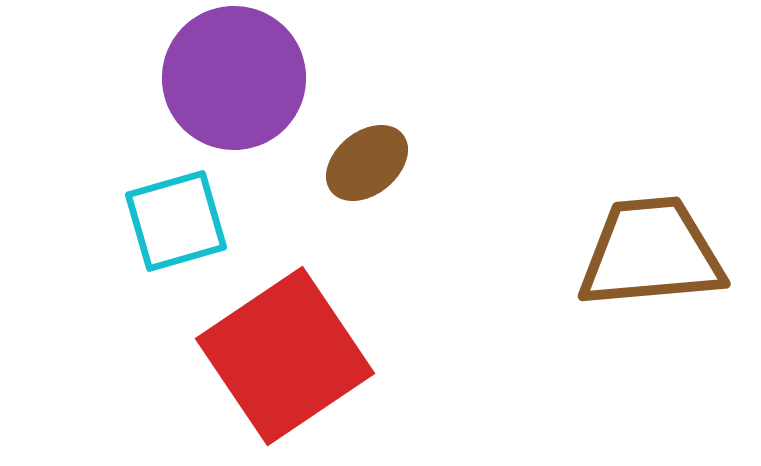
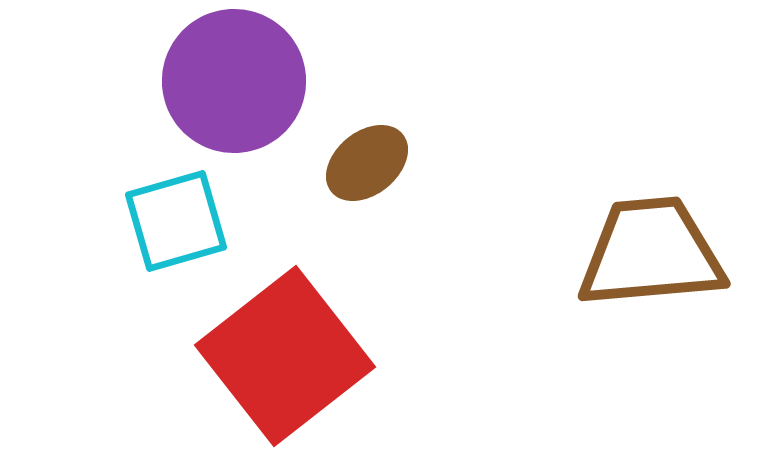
purple circle: moved 3 px down
red square: rotated 4 degrees counterclockwise
